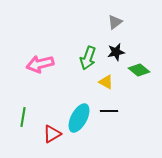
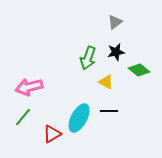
pink arrow: moved 11 px left, 23 px down
green line: rotated 30 degrees clockwise
